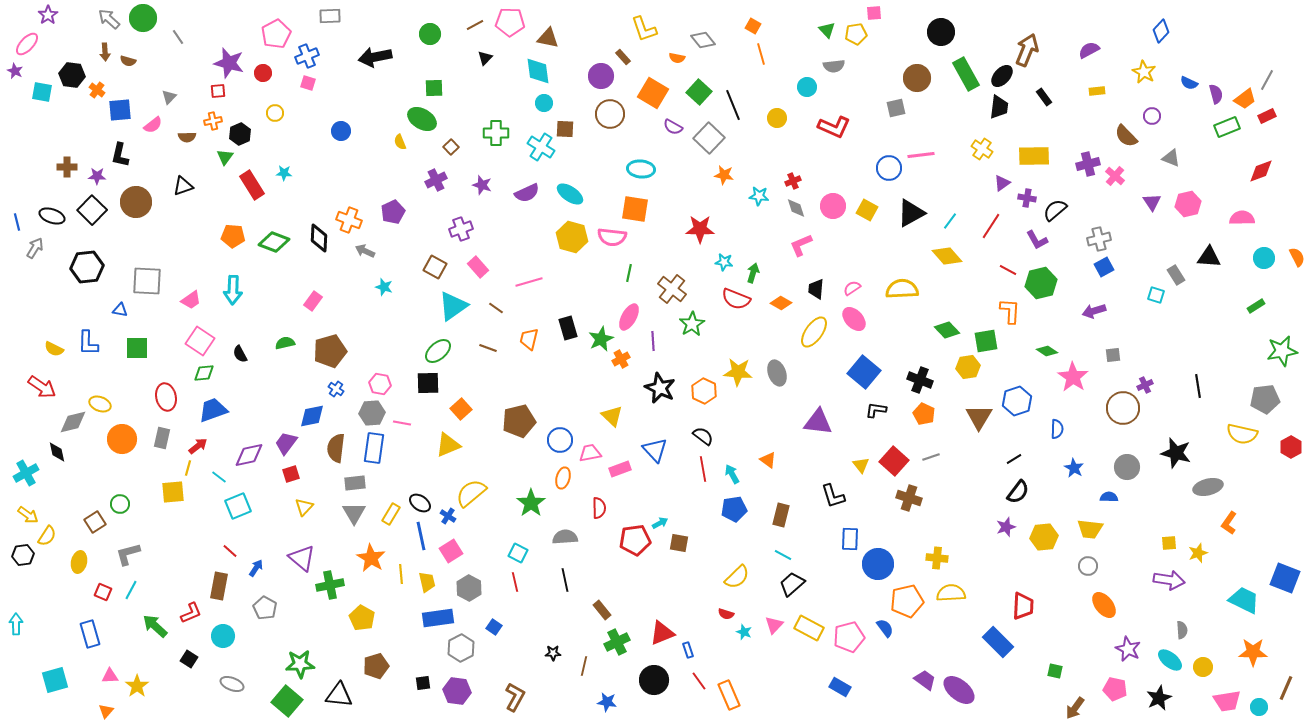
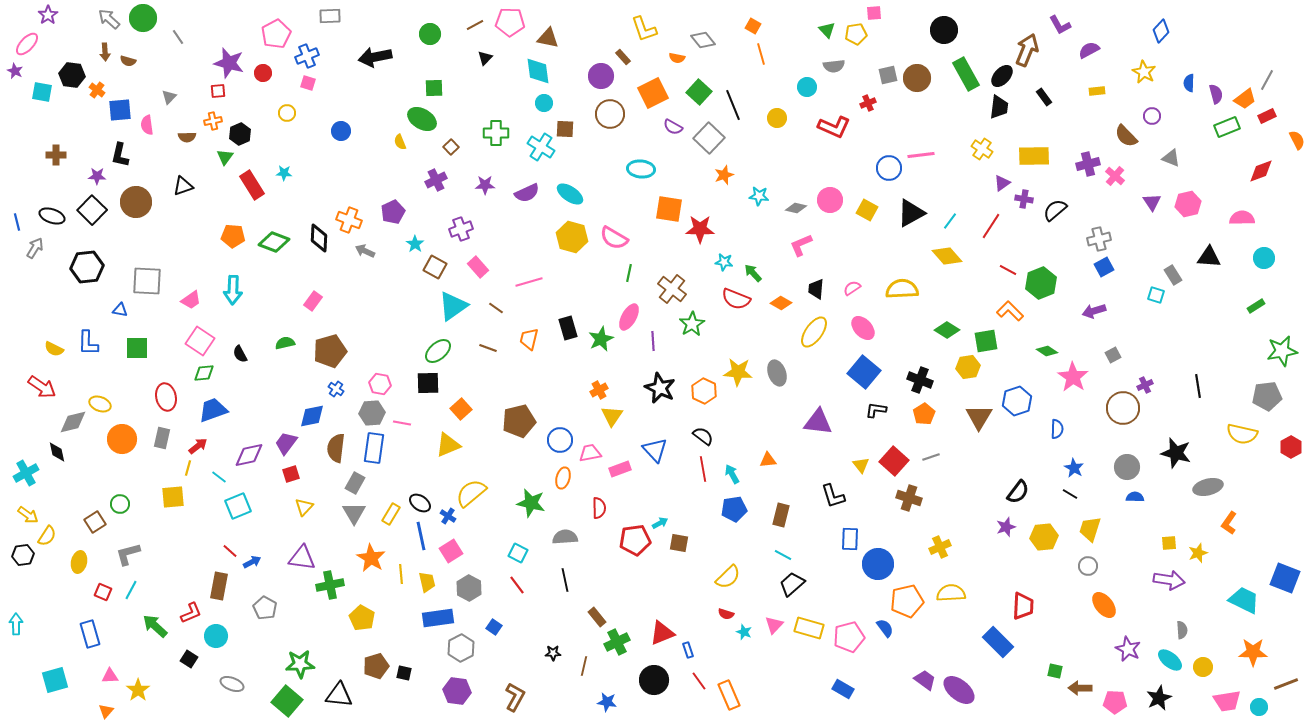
black circle at (941, 32): moved 3 px right, 2 px up
blue semicircle at (1189, 83): rotated 66 degrees clockwise
orange square at (653, 93): rotated 32 degrees clockwise
gray square at (896, 108): moved 8 px left, 33 px up
yellow circle at (275, 113): moved 12 px right
pink semicircle at (153, 125): moved 6 px left; rotated 120 degrees clockwise
brown cross at (67, 167): moved 11 px left, 12 px up
orange star at (724, 175): rotated 30 degrees counterclockwise
red cross at (793, 181): moved 75 px right, 78 px up
purple star at (482, 185): moved 3 px right; rotated 18 degrees counterclockwise
purple cross at (1027, 198): moved 3 px left, 1 px down
pink circle at (833, 206): moved 3 px left, 6 px up
gray diamond at (796, 208): rotated 60 degrees counterclockwise
orange square at (635, 209): moved 34 px right
pink semicircle at (612, 237): moved 2 px right, 1 px down; rotated 24 degrees clockwise
purple L-shape at (1037, 240): moved 23 px right, 215 px up
orange semicircle at (1297, 257): moved 117 px up
green arrow at (753, 273): rotated 60 degrees counterclockwise
gray rectangle at (1176, 275): moved 3 px left
green hexagon at (1041, 283): rotated 8 degrees counterclockwise
cyan star at (384, 287): moved 31 px right, 43 px up; rotated 18 degrees clockwise
orange L-shape at (1010, 311): rotated 48 degrees counterclockwise
pink ellipse at (854, 319): moved 9 px right, 9 px down
green diamond at (947, 330): rotated 15 degrees counterclockwise
gray square at (1113, 355): rotated 21 degrees counterclockwise
orange cross at (621, 359): moved 22 px left, 31 px down
gray pentagon at (1265, 399): moved 2 px right, 3 px up
orange pentagon at (924, 414): rotated 15 degrees clockwise
yellow triangle at (612, 416): rotated 20 degrees clockwise
black line at (1014, 459): moved 56 px right, 35 px down; rotated 63 degrees clockwise
orange triangle at (768, 460): rotated 42 degrees counterclockwise
gray rectangle at (355, 483): rotated 55 degrees counterclockwise
yellow square at (173, 492): moved 5 px down
blue semicircle at (1109, 497): moved 26 px right
green star at (531, 503): rotated 24 degrees counterclockwise
yellow trapezoid at (1090, 529): rotated 100 degrees clockwise
purple triangle at (302, 558): rotated 32 degrees counterclockwise
yellow cross at (937, 558): moved 3 px right, 11 px up; rotated 30 degrees counterclockwise
blue arrow at (256, 568): moved 4 px left, 6 px up; rotated 30 degrees clockwise
yellow semicircle at (737, 577): moved 9 px left
red line at (515, 582): moved 2 px right, 3 px down; rotated 24 degrees counterclockwise
brown rectangle at (602, 610): moved 5 px left, 7 px down
yellow rectangle at (809, 628): rotated 12 degrees counterclockwise
cyan circle at (223, 636): moved 7 px left
black square at (423, 683): moved 19 px left, 10 px up; rotated 21 degrees clockwise
yellow star at (137, 686): moved 1 px right, 4 px down
blue rectangle at (840, 687): moved 3 px right, 2 px down
brown line at (1286, 688): moved 4 px up; rotated 45 degrees clockwise
pink pentagon at (1115, 689): moved 13 px down; rotated 10 degrees counterclockwise
brown arrow at (1075, 708): moved 5 px right, 20 px up; rotated 55 degrees clockwise
